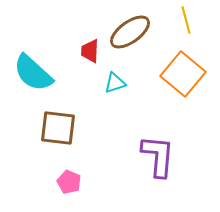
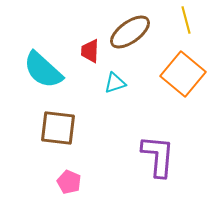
cyan semicircle: moved 10 px right, 3 px up
